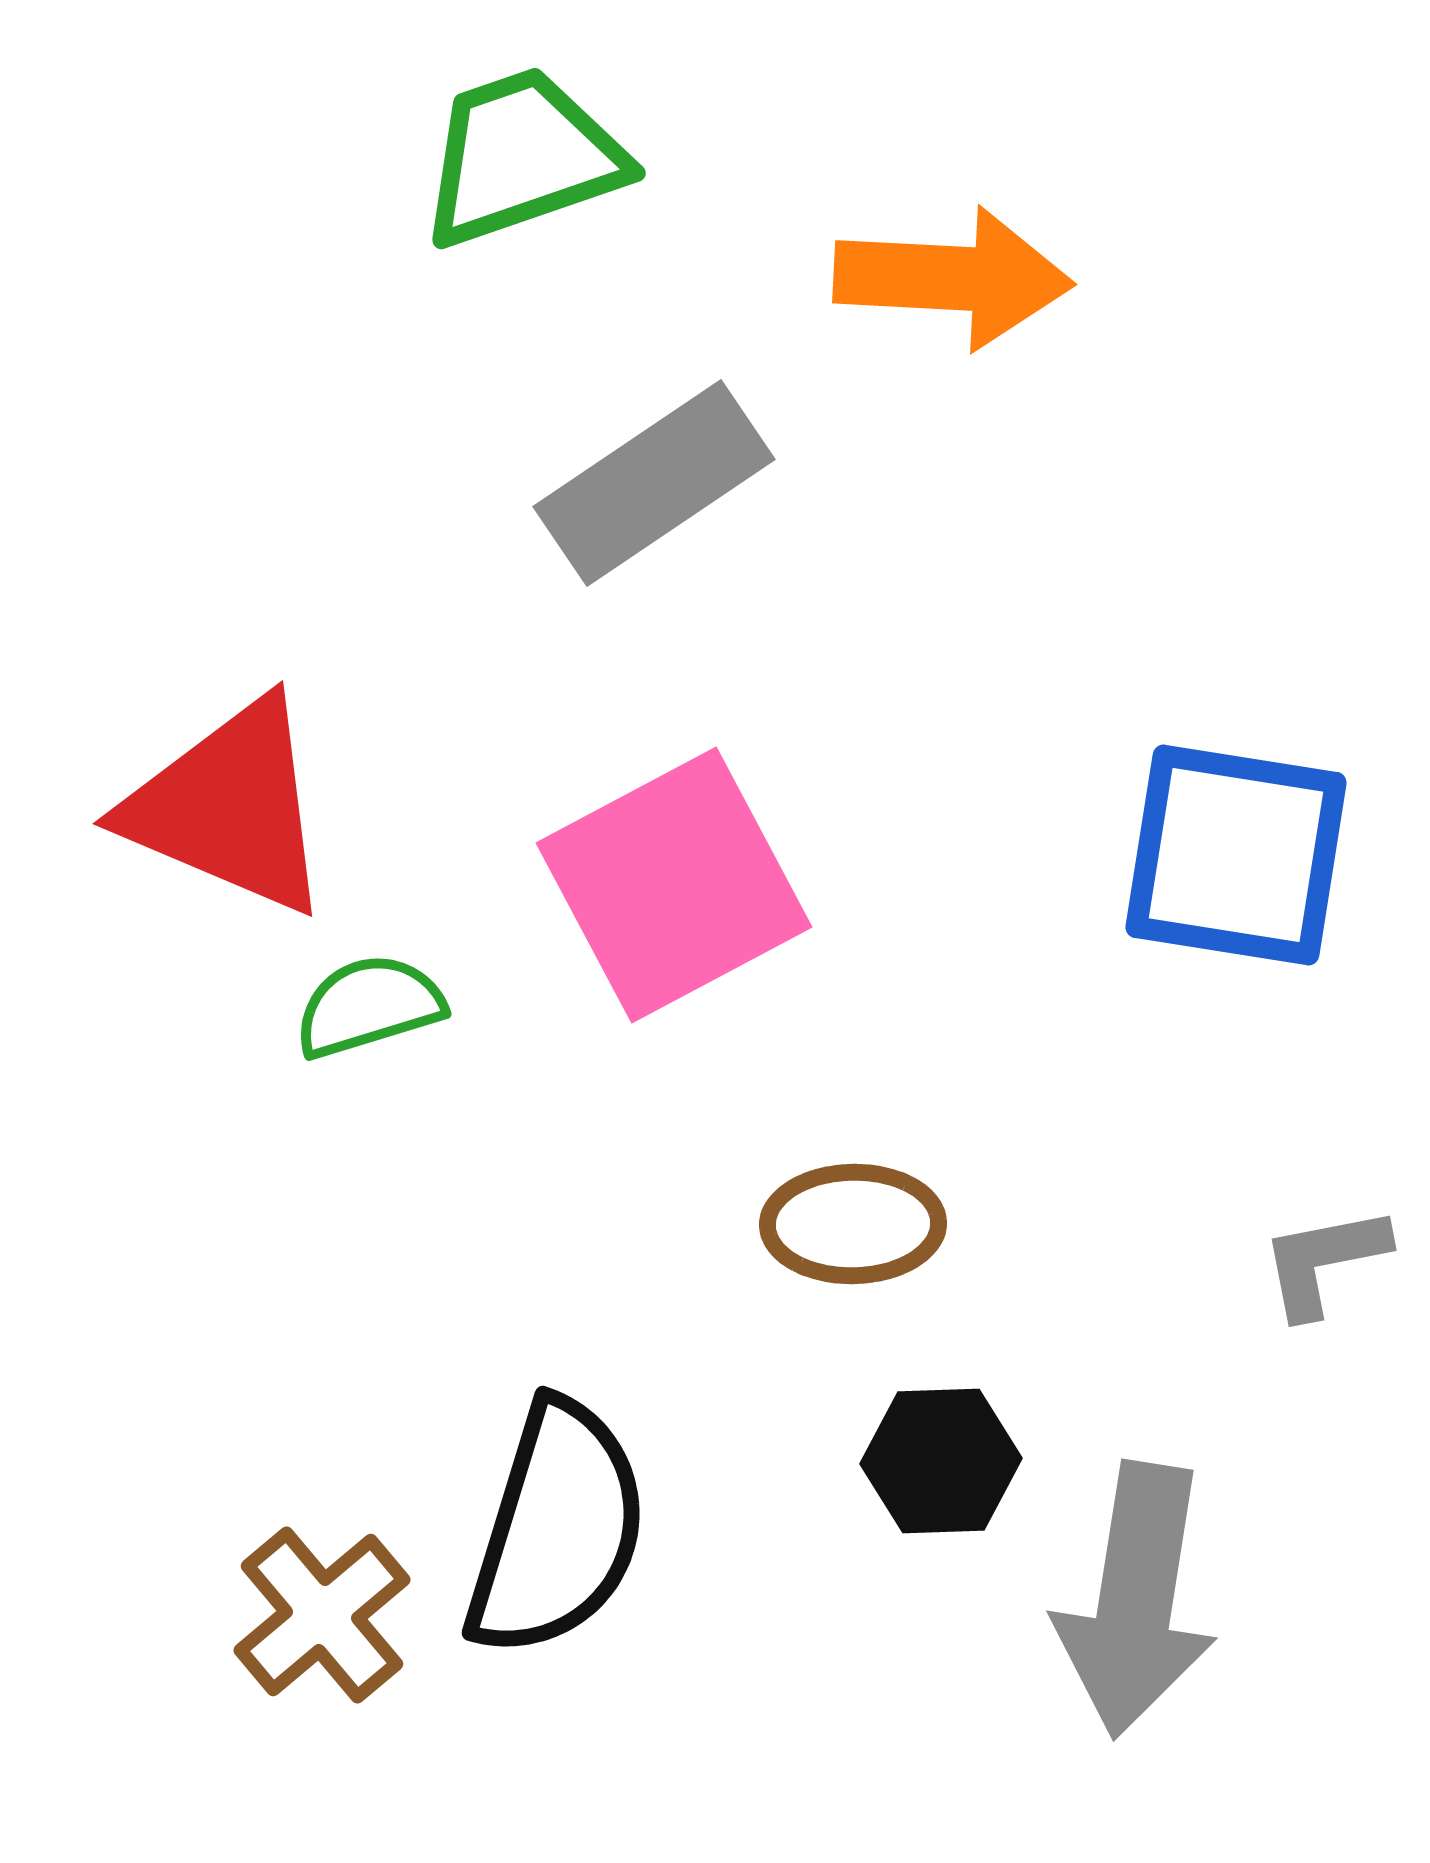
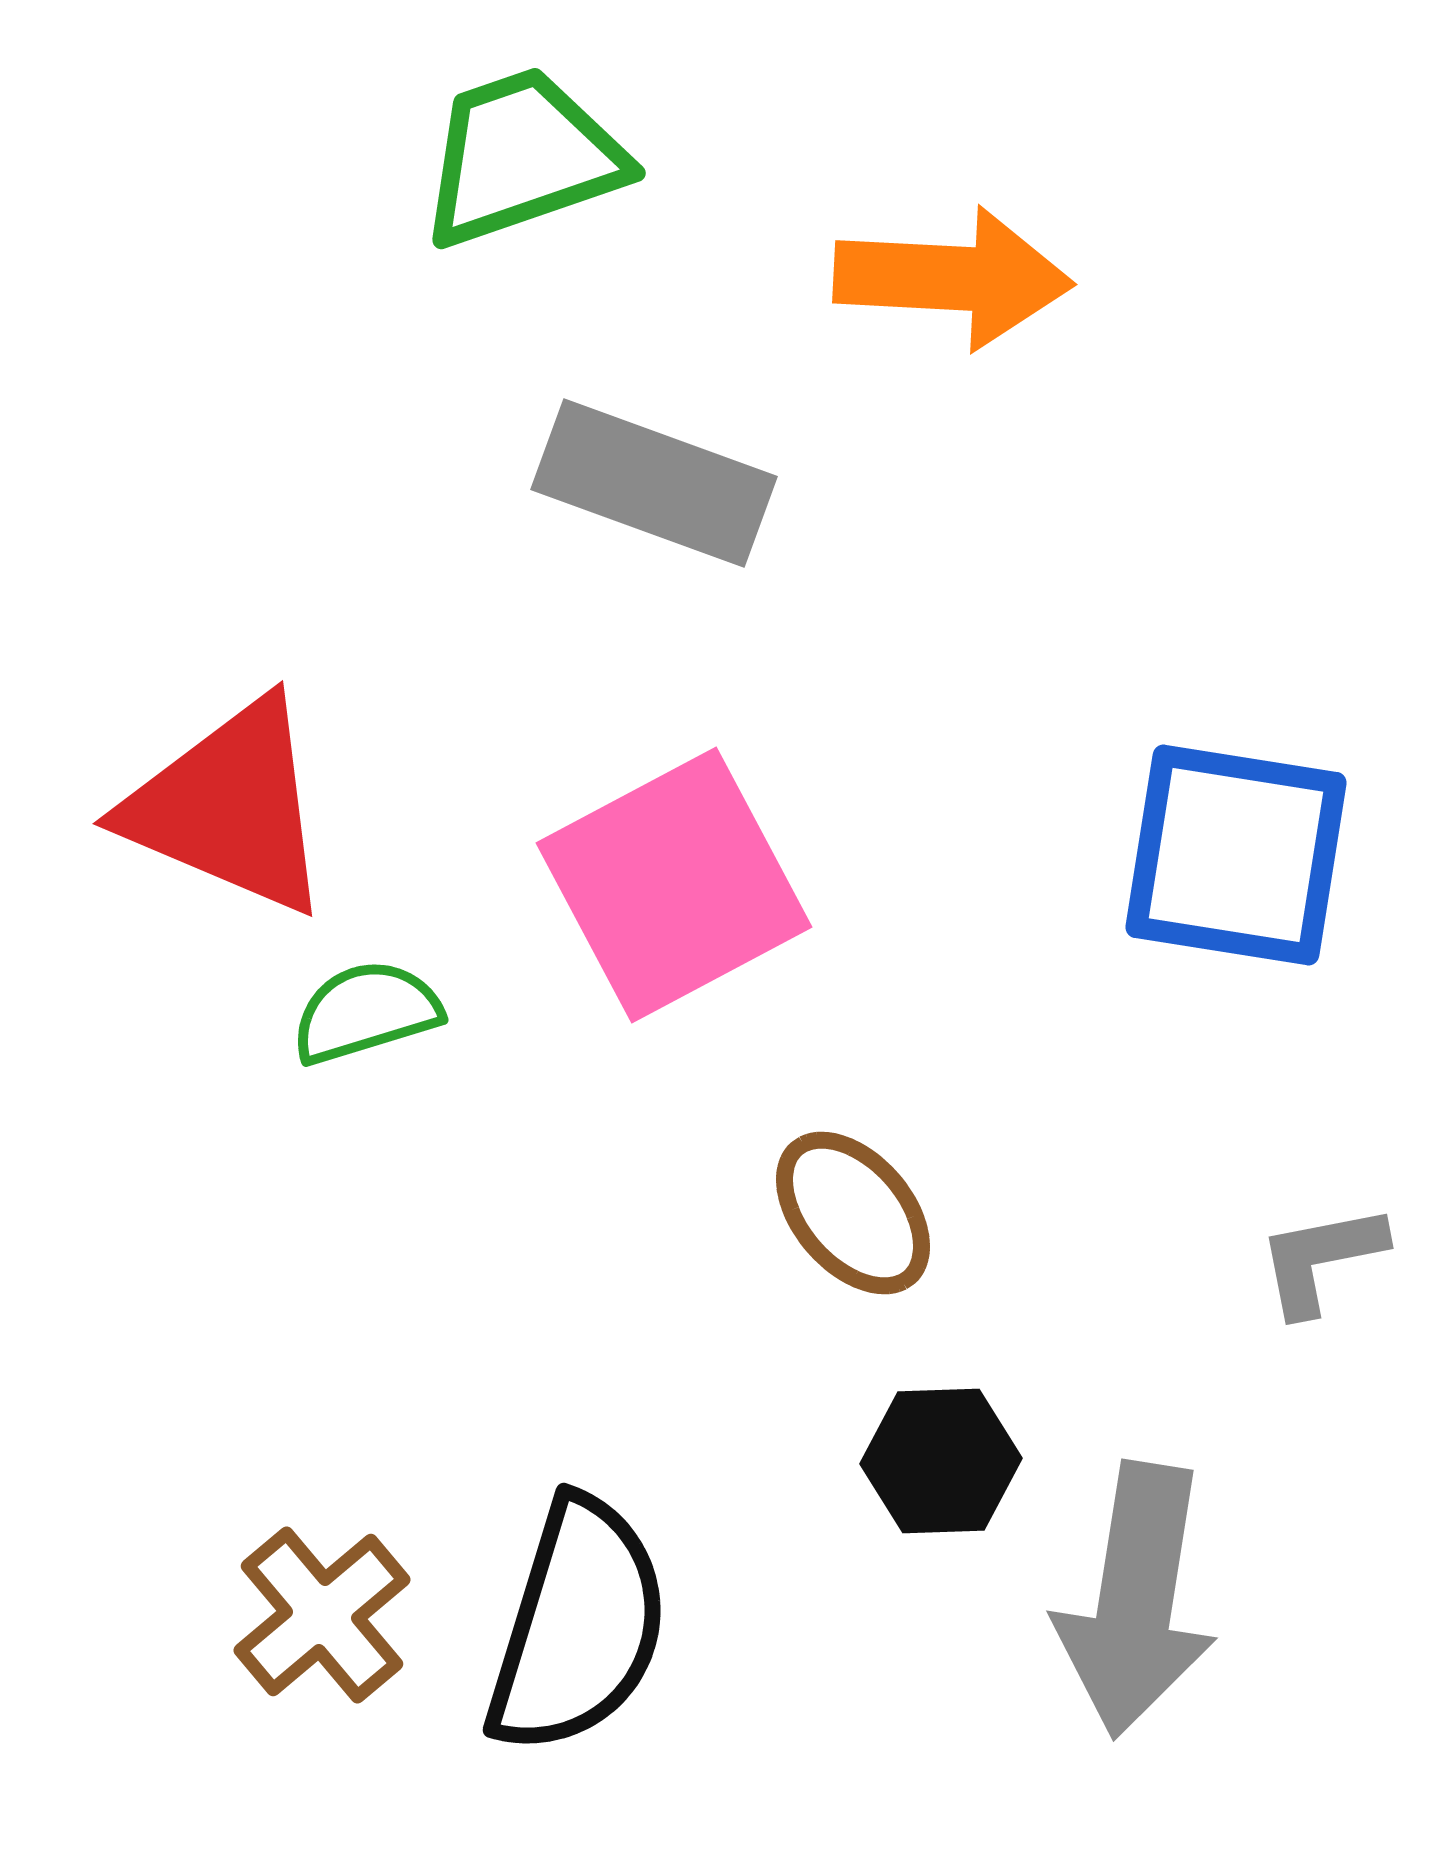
gray rectangle: rotated 54 degrees clockwise
green semicircle: moved 3 px left, 6 px down
brown ellipse: moved 11 px up; rotated 50 degrees clockwise
gray L-shape: moved 3 px left, 2 px up
black semicircle: moved 21 px right, 97 px down
